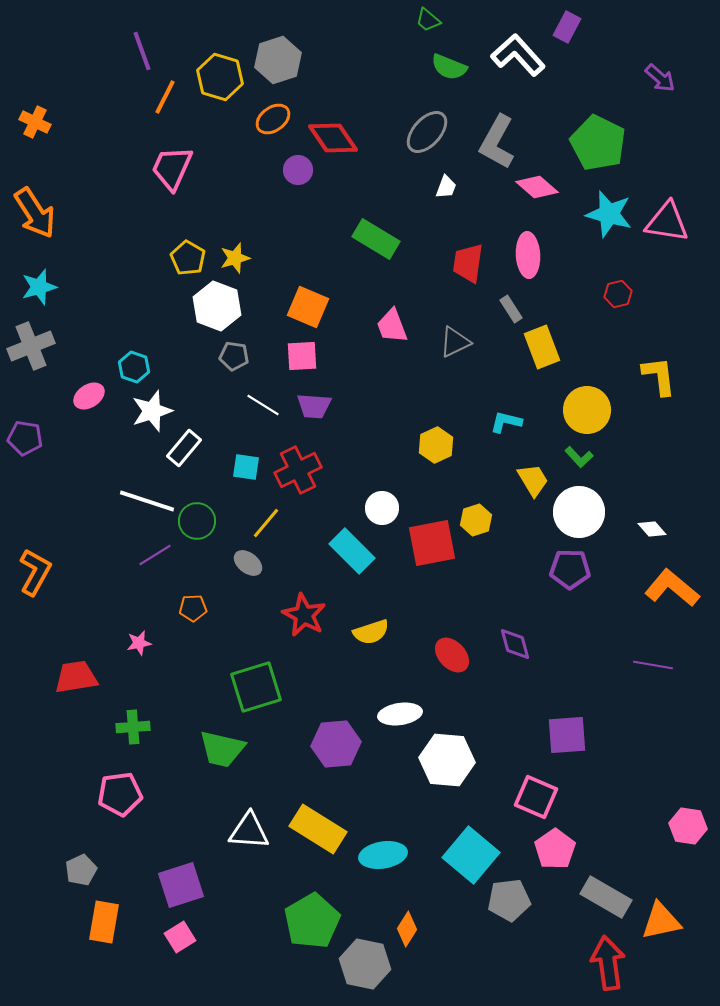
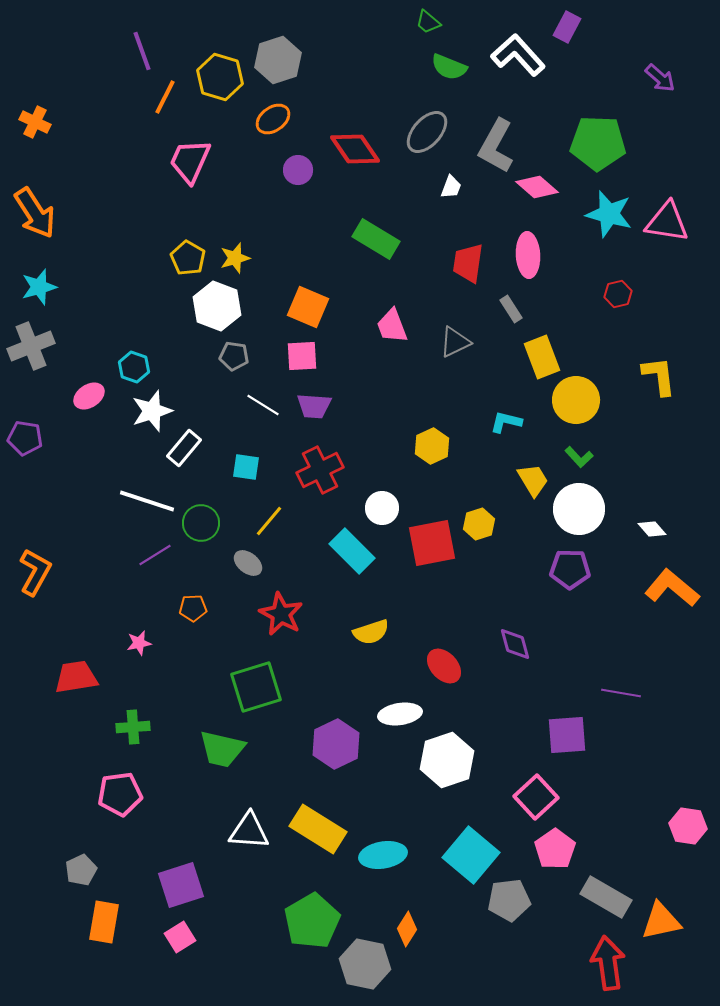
green trapezoid at (428, 20): moved 2 px down
red diamond at (333, 138): moved 22 px right, 11 px down
gray L-shape at (497, 142): moved 1 px left, 4 px down
green pentagon at (598, 143): rotated 24 degrees counterclockwise
pink trapezoid at (172, 168): moved 18 px right, 7 px up
white trapezoid at (446, 187): moved 5 px right
yellow rectangle at (542, 347): moved 10 px down
yellow circle at (587, 410): moved 11 px left, 10 px up
yellow hexagon at (436, 445): moved 4 px left, 1 px down
red cross at (298, 470): moved 22 px right
white circle at (579, 512): moved 3 px up
yellow hexagon at (476, 520): moved 3 px right, 4 px down
green circle at (197, 521): moved 4 px right, 2 px down
yellow line at (266, 523): moved 3 px right, 2 px up
red star at (304, 615): moved 23 px left, 1 px up
red ellipse at (452, 655): moved 8 px left, 11 px down
purple line at (653, 665): moved 32 px left, 28 px down
purple hexagon at (336, 744): rotated 21 degrees counterclockwise
white hexagon at (447, 760): rotated 24 degrees counterclockwise
pink square at (536, 797): rotated 24 degrees clockwise
